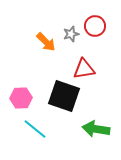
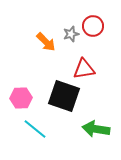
red circle: moved 2 px left
